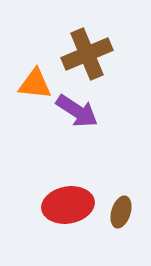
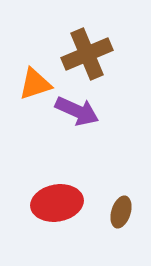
orange triangle: rotated 24 degrees counterclockwise
purple arrow: rotated 9 degrees counterclockwise
red ellipse: moved 11 px left, 2 px up
